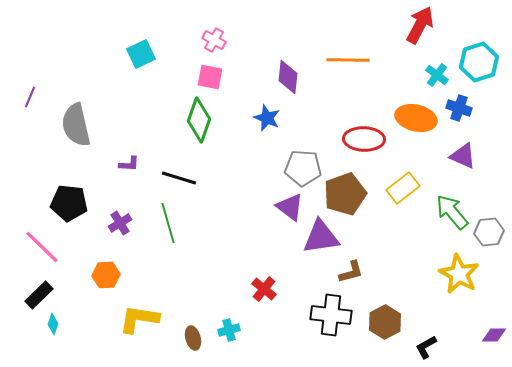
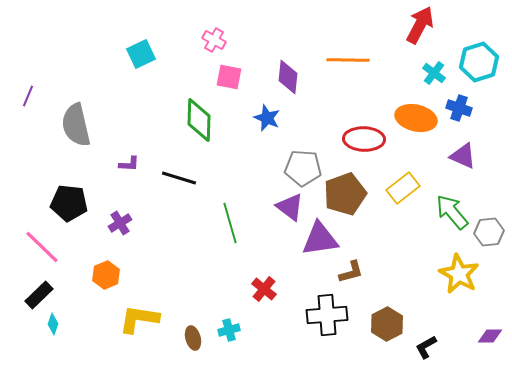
cyan cross at (437, 75): moved 3 px left, 2 px up
pink square at (210, 77): moved 19 px right
purple line at (30, 97): moved 2 px left, 1 px up
green diamond at (199, 120): rotated 18 degrees counterclockwise
green line at (168, 223): moved 62 px right
purple triangle at (321, 237): moved 1 px left, 2 px down
orange hexagon at (106, 275): rotated 20 degrees counterclockwise
black cross at (331, 315): moved 4 px left; rotated 12 degrees counterclockwise
brown hexagon at (385, 322): moved 2 px right, 2 px down
purple diamond at (494, 335): moved 4 px left, 1 px down
